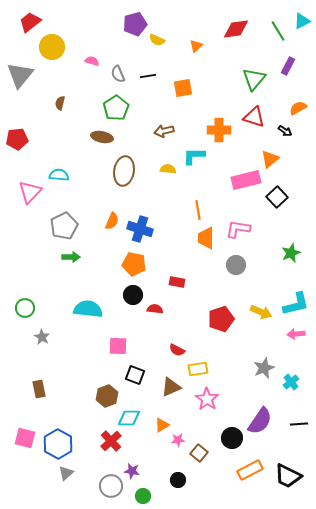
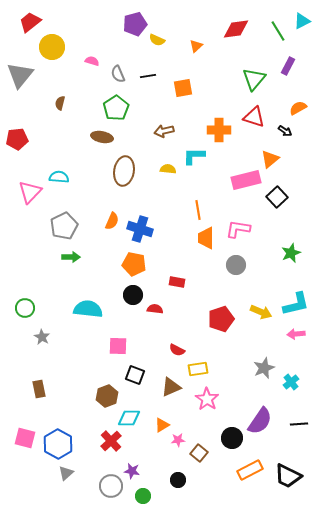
cyan semicircle at (59, 175): moved 2 px down
